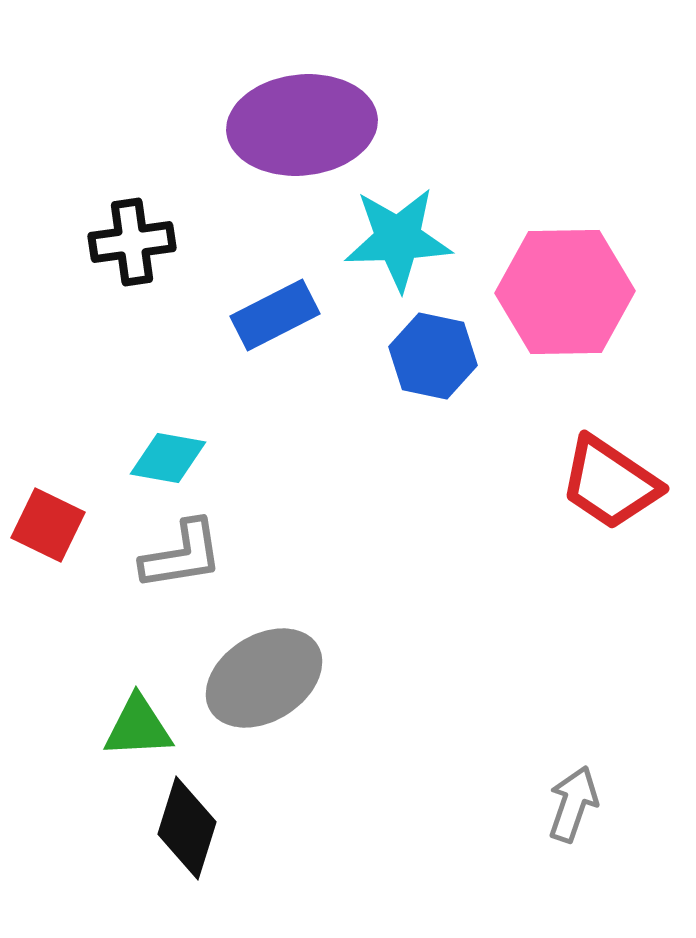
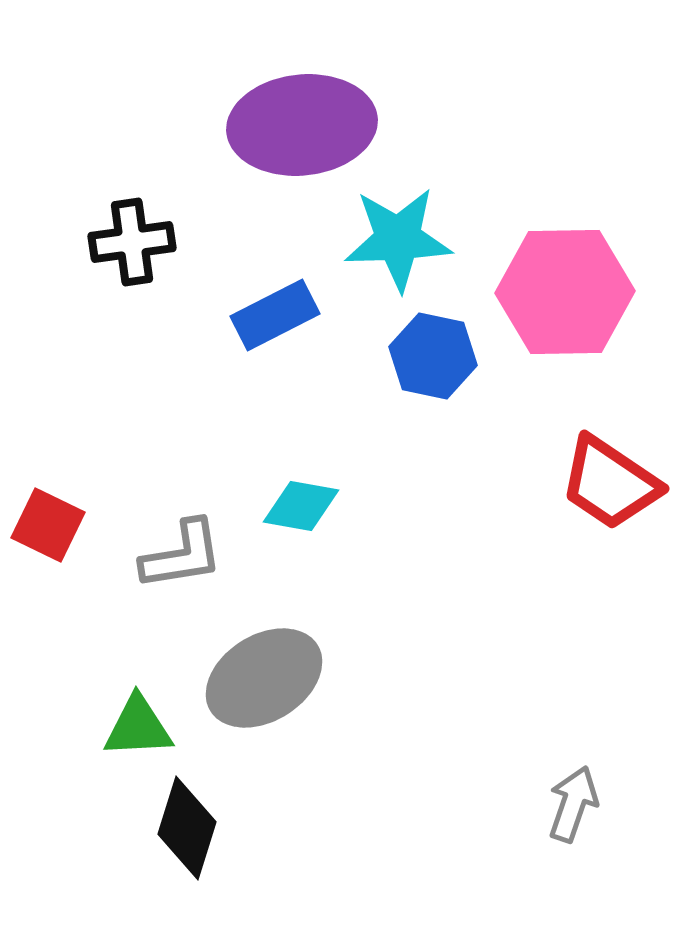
cyan diamond: moved 133 px right, 48 px down
